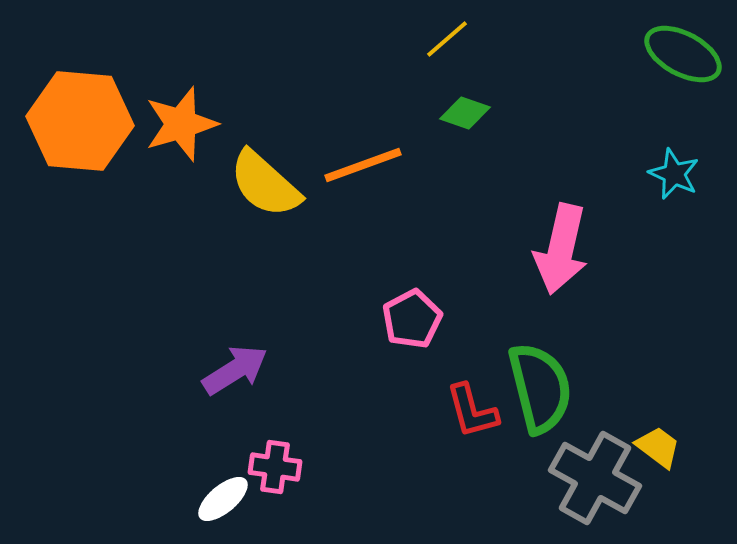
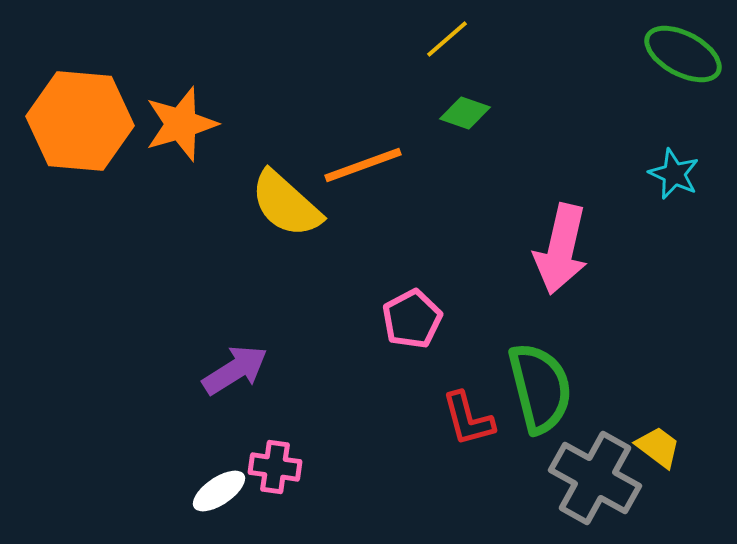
yellow semicircle: moved 21 px right, 20 px down
red L-shape: moved 4 px left, 8 px down
white ellipse: moved 4 px left, 8 px up; rotated 6 degrees clockwise
